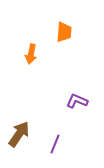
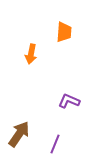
purple L-shape: moved 8 px left
